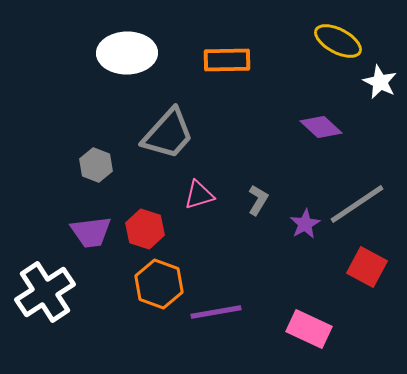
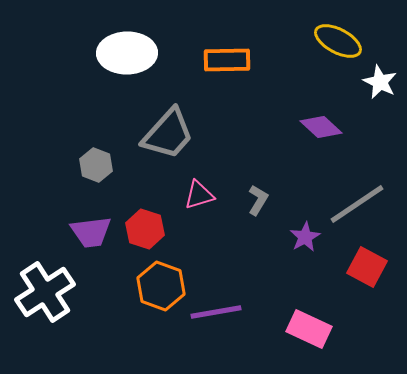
purple star: moved 13 px down
orange hexagon: moved 2 px right, 2 px down
